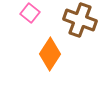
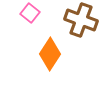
brown cross: moved 1 px right
